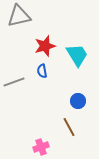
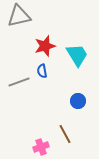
gray line: moved 5 px right
brown line: moved 4 px left, 7 px down
